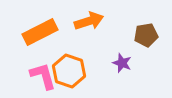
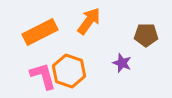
orange arrow: rotated 36 degrees counterclockwise
brown pentagon: rotated 10 degrees clockwise
